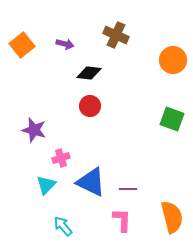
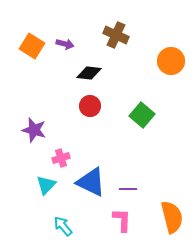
orange square: moved 10 px right, 1 px down; rotated 20 degrees counterclockwise
orange circle: moved 2 px left, 1 px down
green square: moved 30 px left, 4 px up; rotated 20 degrees clockwise
